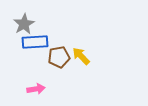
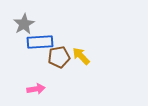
blue rectangle: moved 5 px right
